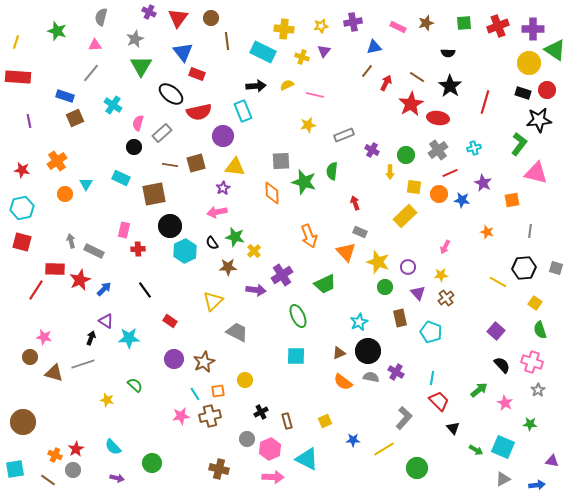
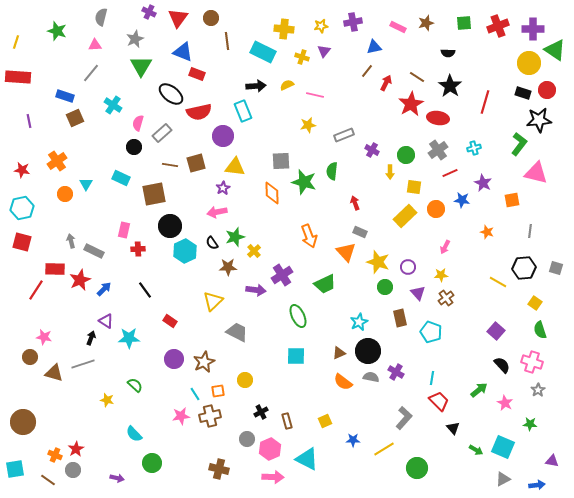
blue triangle at (183, 52): rotated 30 degrees counterclockwise
orange circle at (439, 194): moved 3 px left, 15 px down
green star at (235, 237): rotated 30 degrees counterclockwise
cyan semicircle at (113, 447): moved 21 px right, 13 px up
